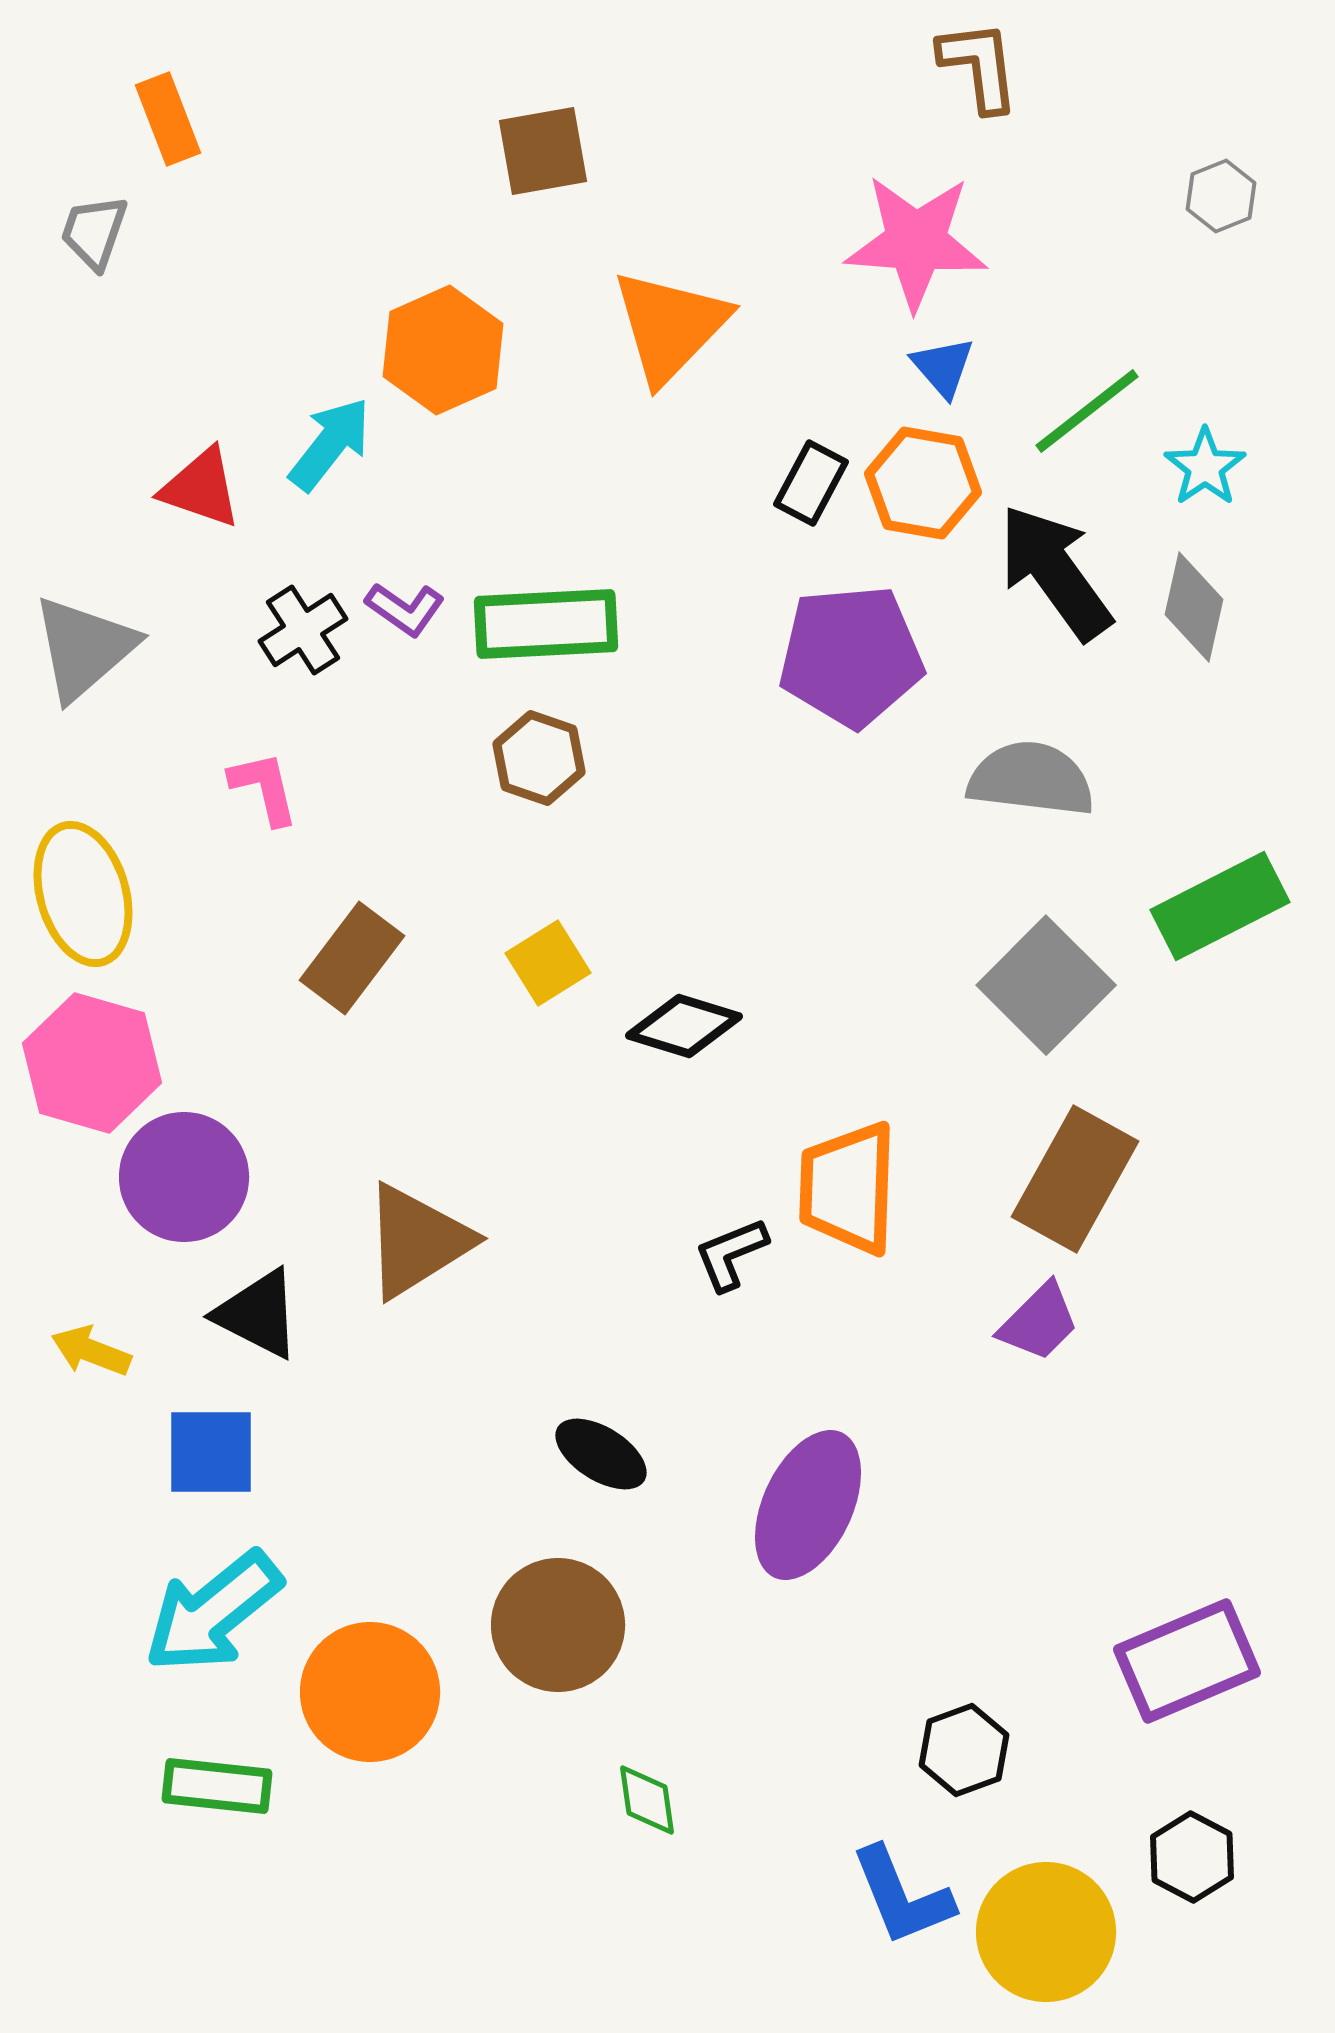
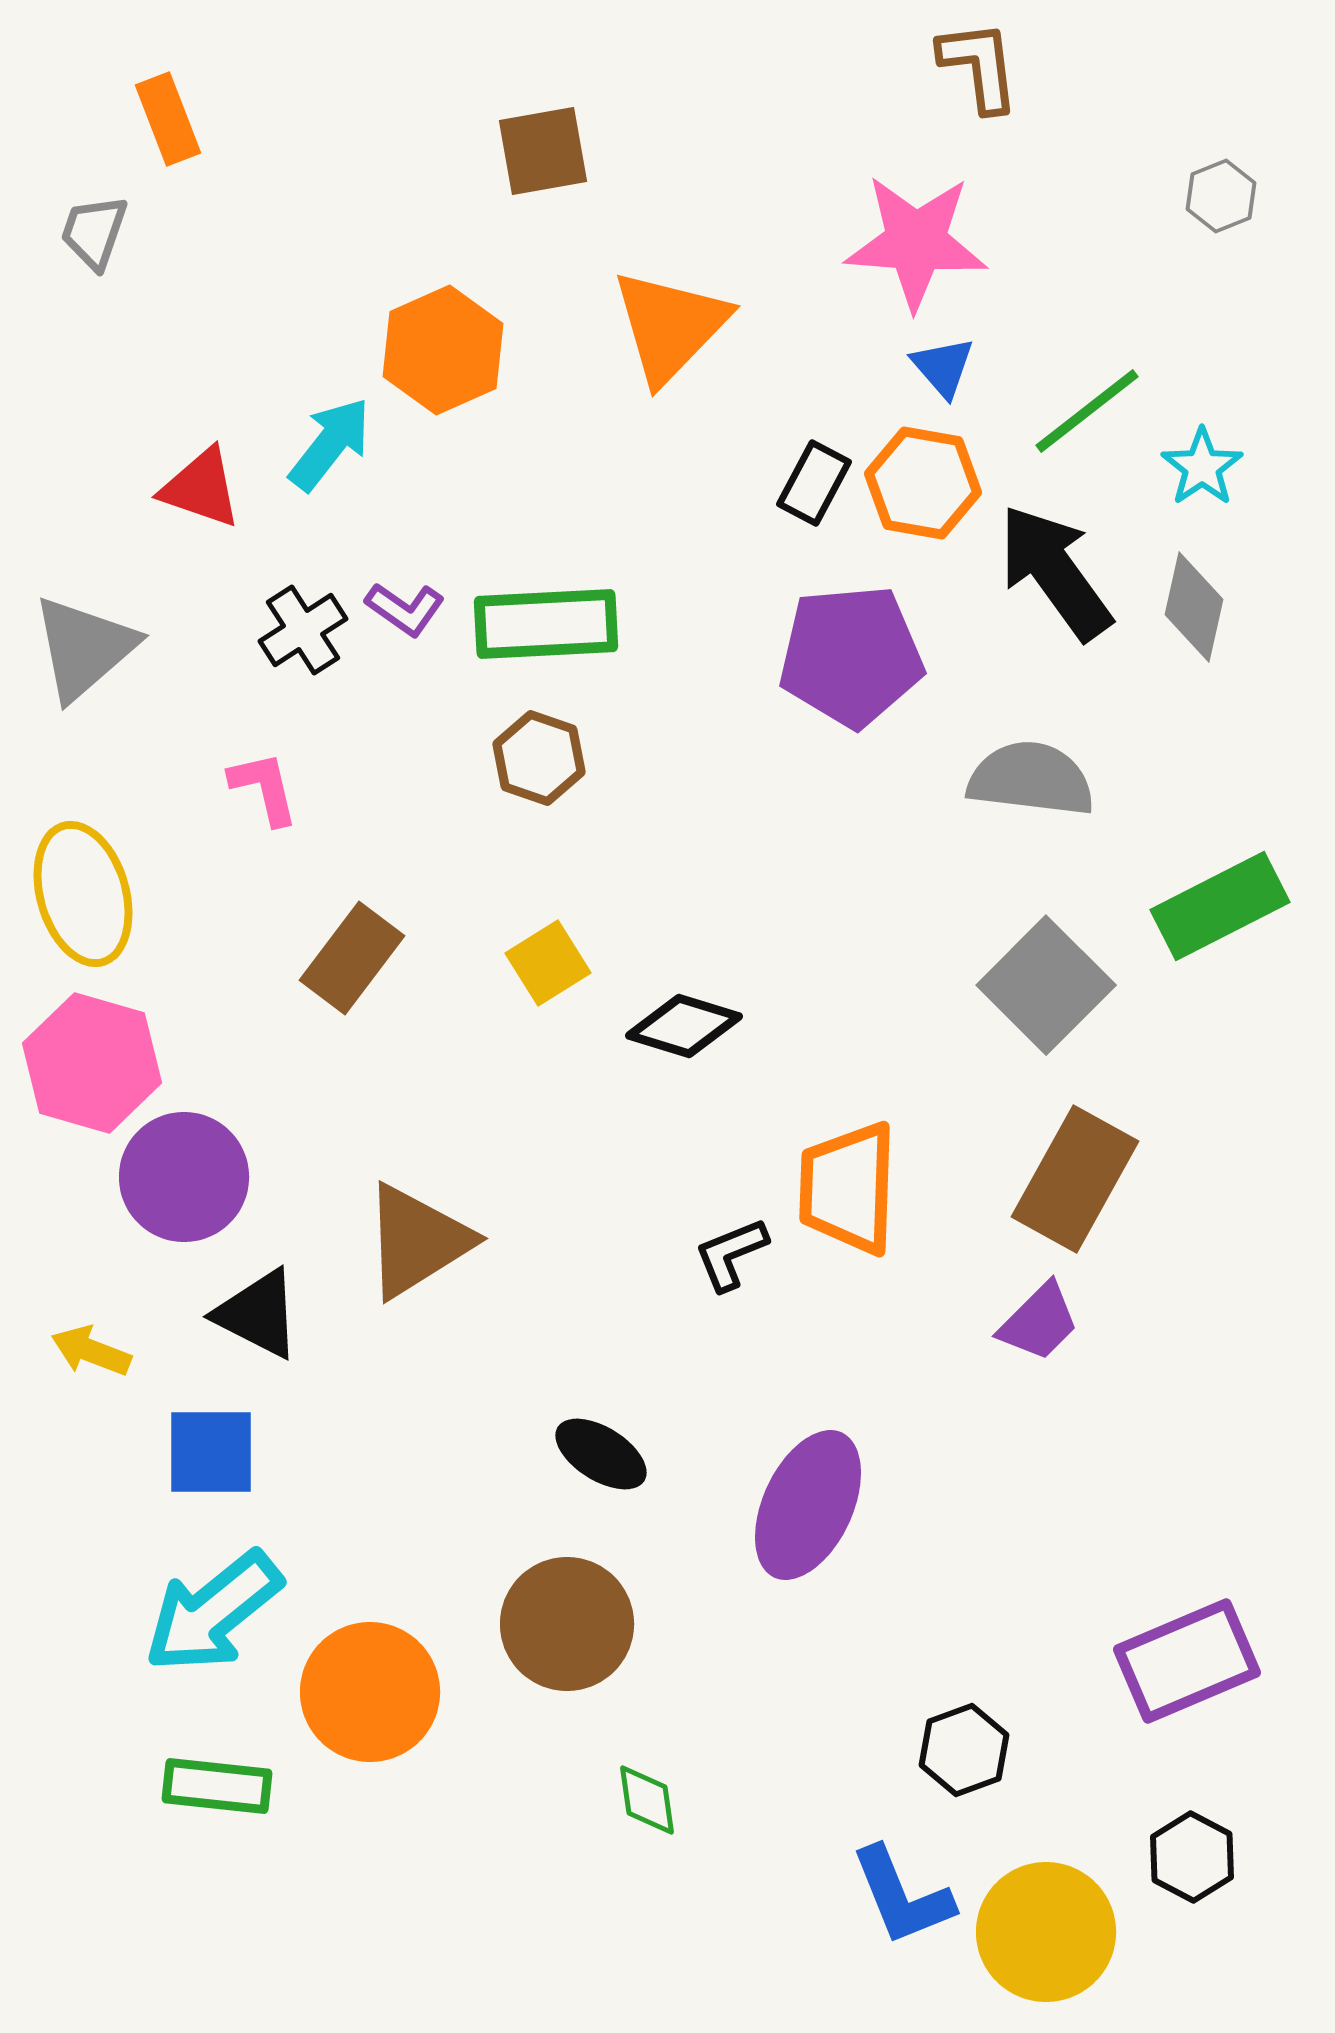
cyan star at (1205, 467): moved 3 px left
black rectangle at (811, 483): moved 3 px right
brown circle at (558, 1625): moved 9 px right, 1 px up
